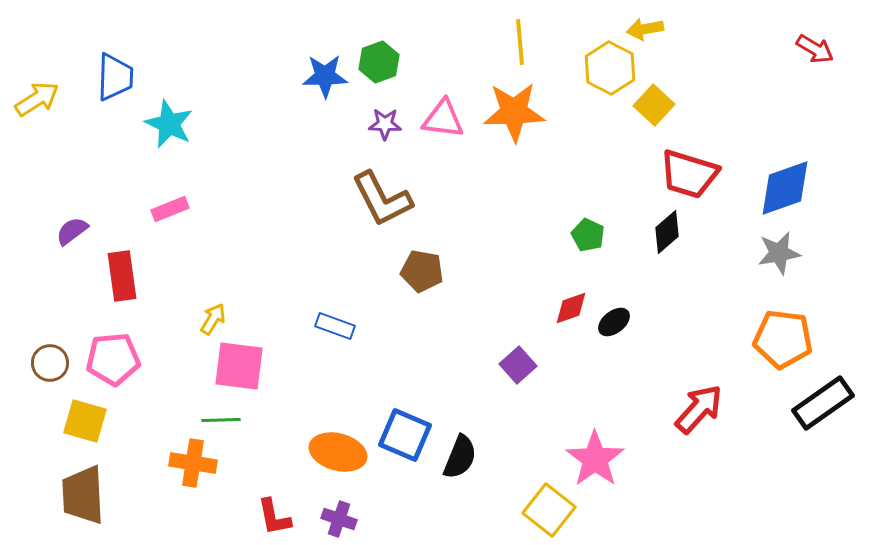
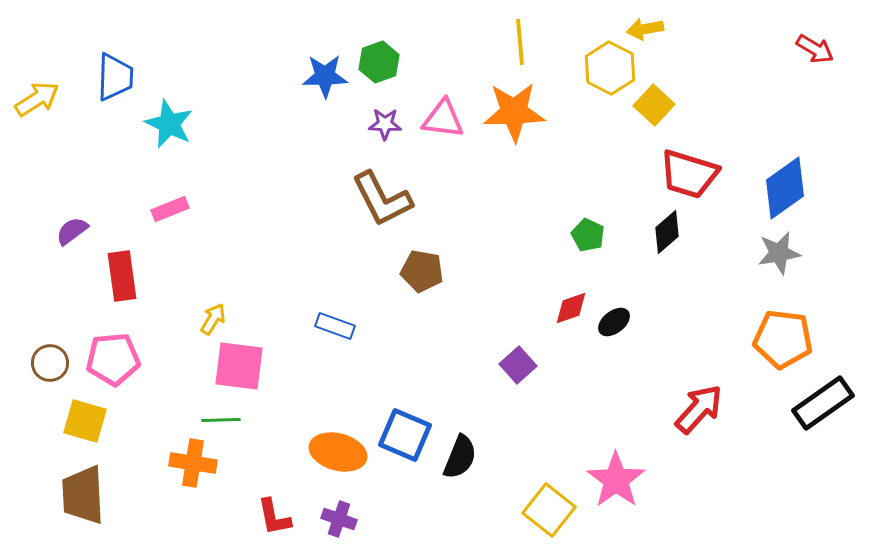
blue diamond at (785, 188): rotated 16 degrees counterclockwise
pink star at (595, 459): moved 21 px right, 21 px down
